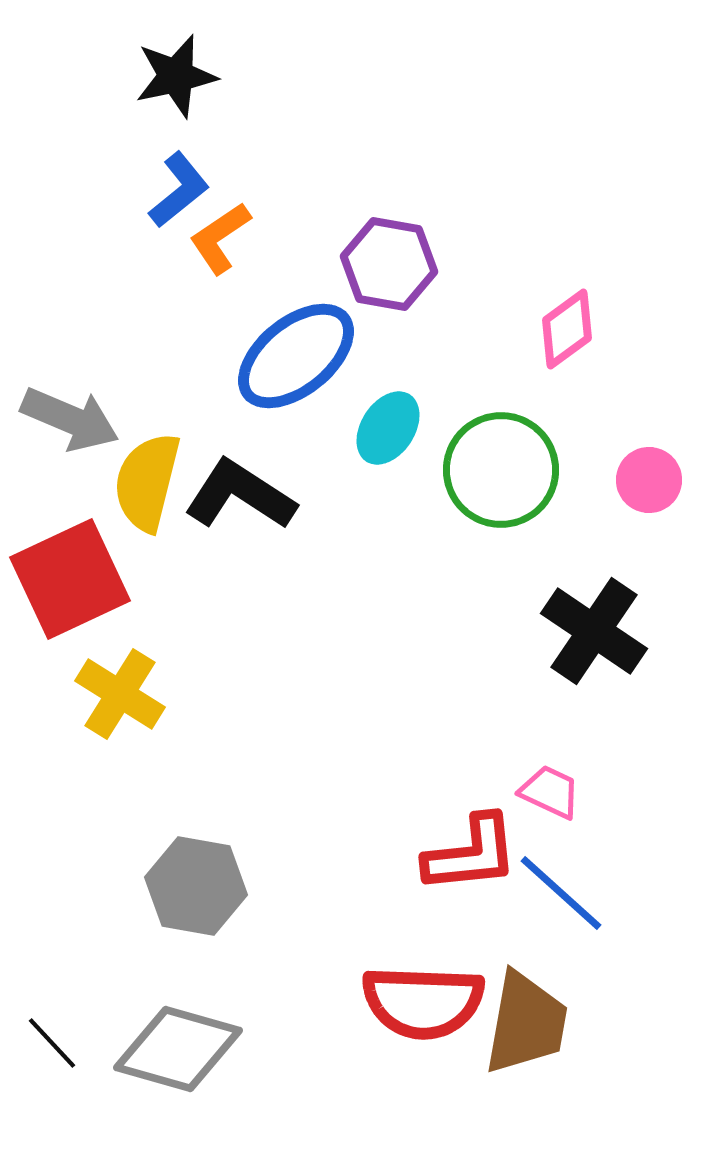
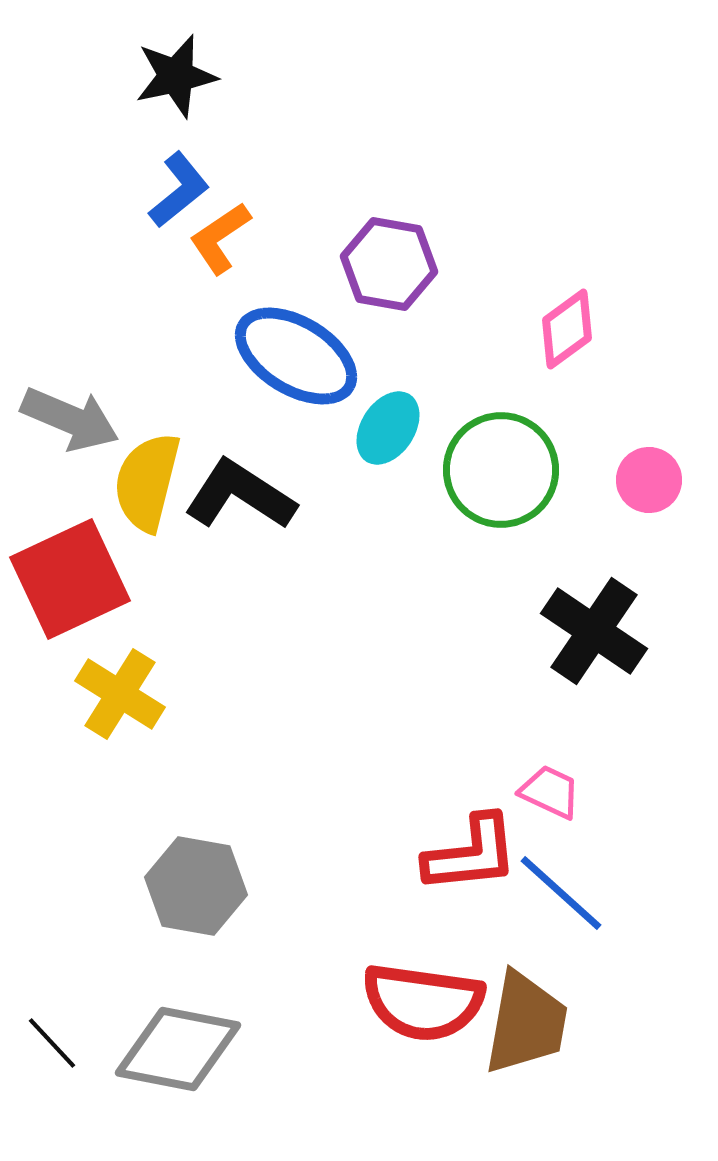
blue ellipse: rotated 70 degrees clockwise
red semicircle: rotated 6 degrees clockwise
gray diamond: rotated 5 degrees counterclockwise
